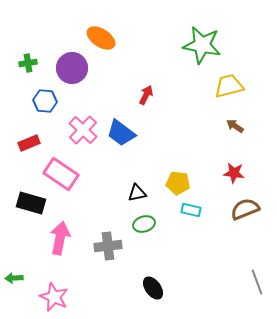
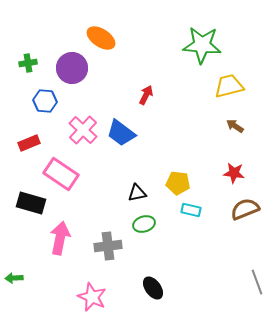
green star: rotated 6 degrees counterclockwise
pink star: moved 38 px right
